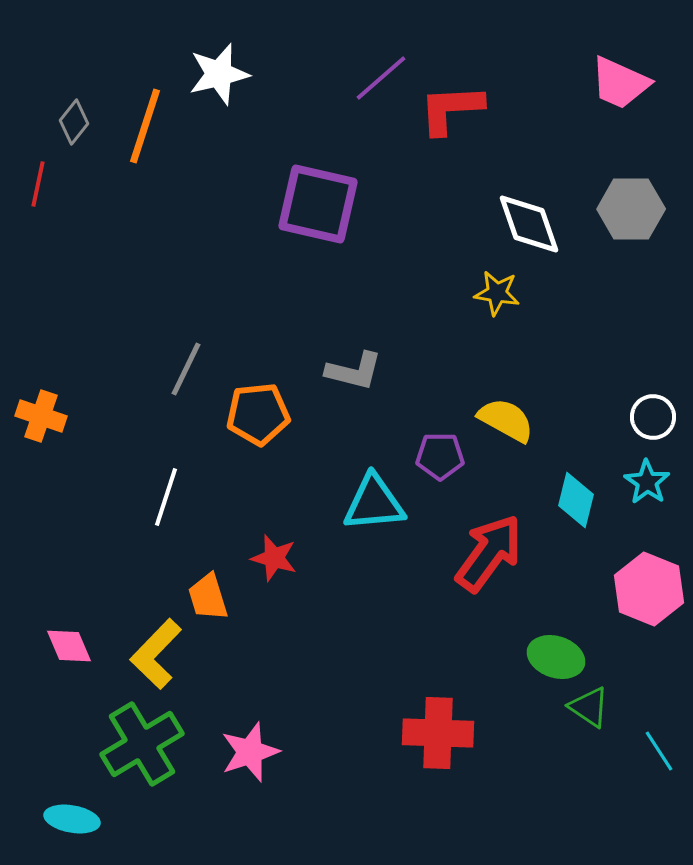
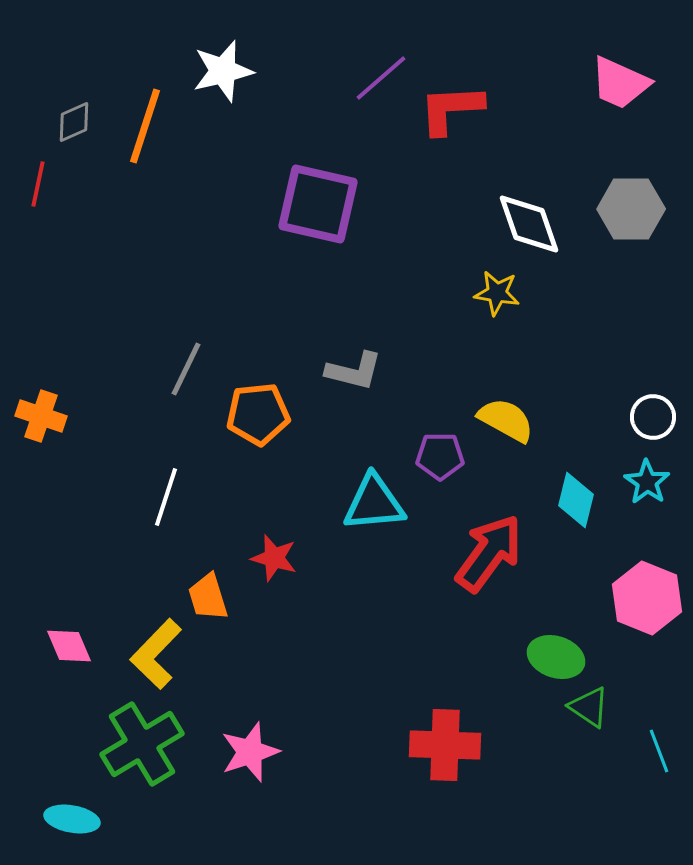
white star: moved 4 px right, 3 px up
gray diamond: rotated 27 degrees clockwise
pink hexagon: moved 2 px left, 9 px down
red cross: moved 7 px right, 12 px down
cyan line: rotated 12 degrees clockwise
